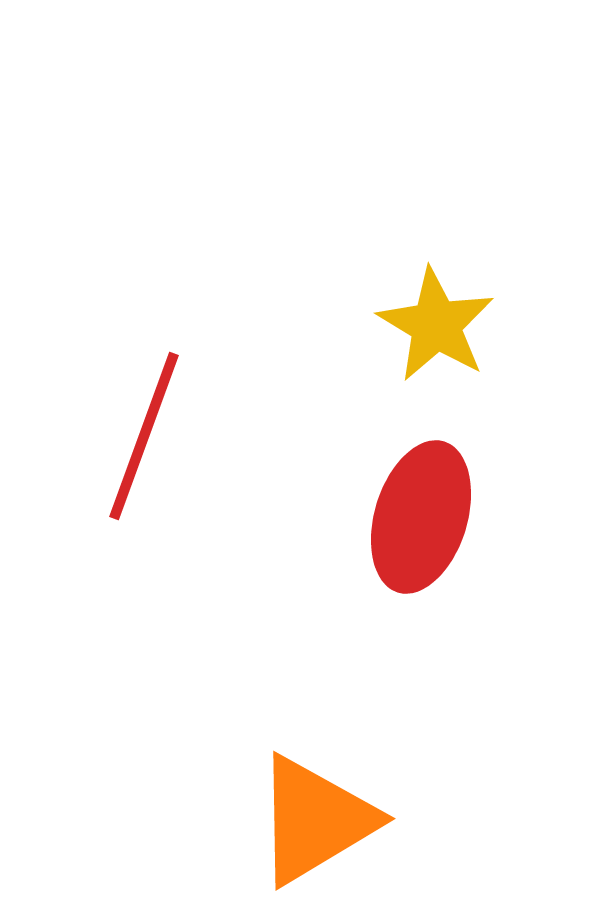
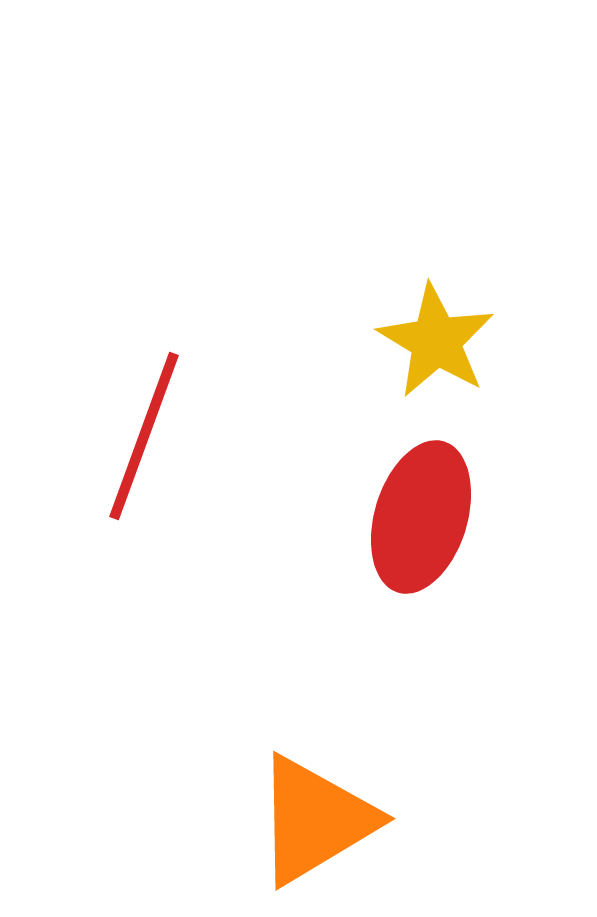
yellow star: moved 16 px down
